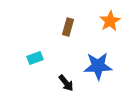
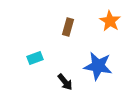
orange star: rotated 10 degrees counterclockwise
blue star: rotated 12 degrees clockwise
black arrow: moved 1 px left, 1 px up
